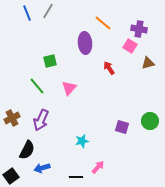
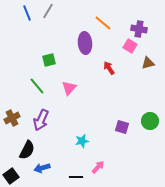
green square: moved 1 px left, 1 px up
